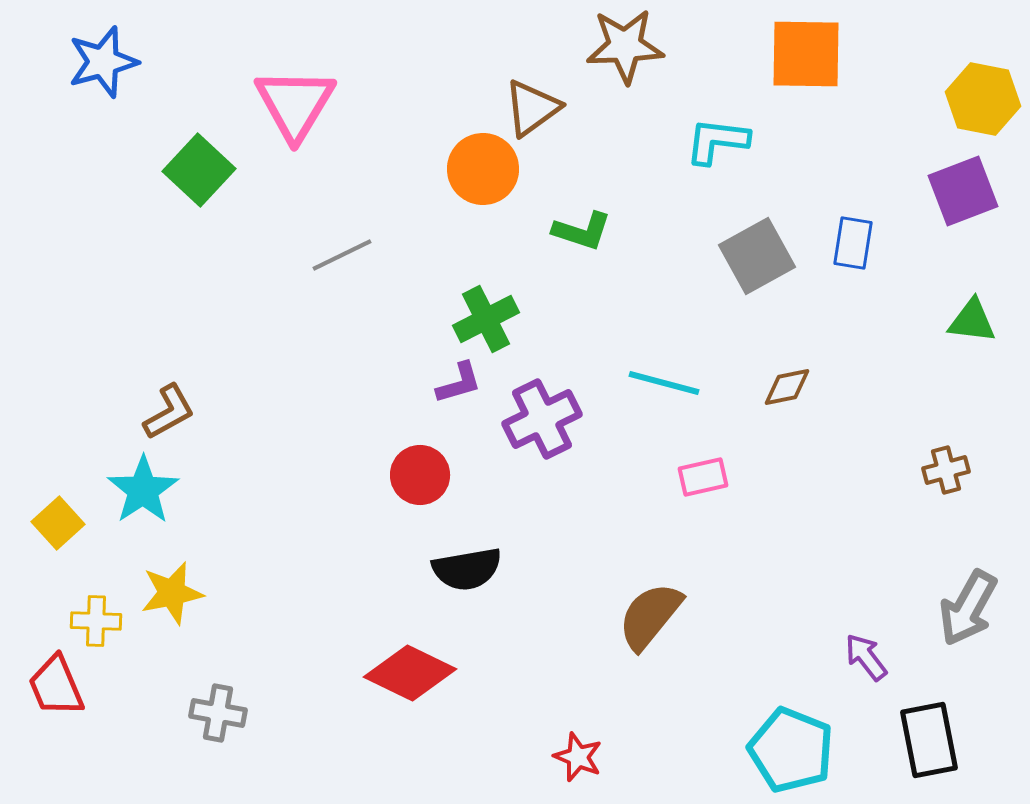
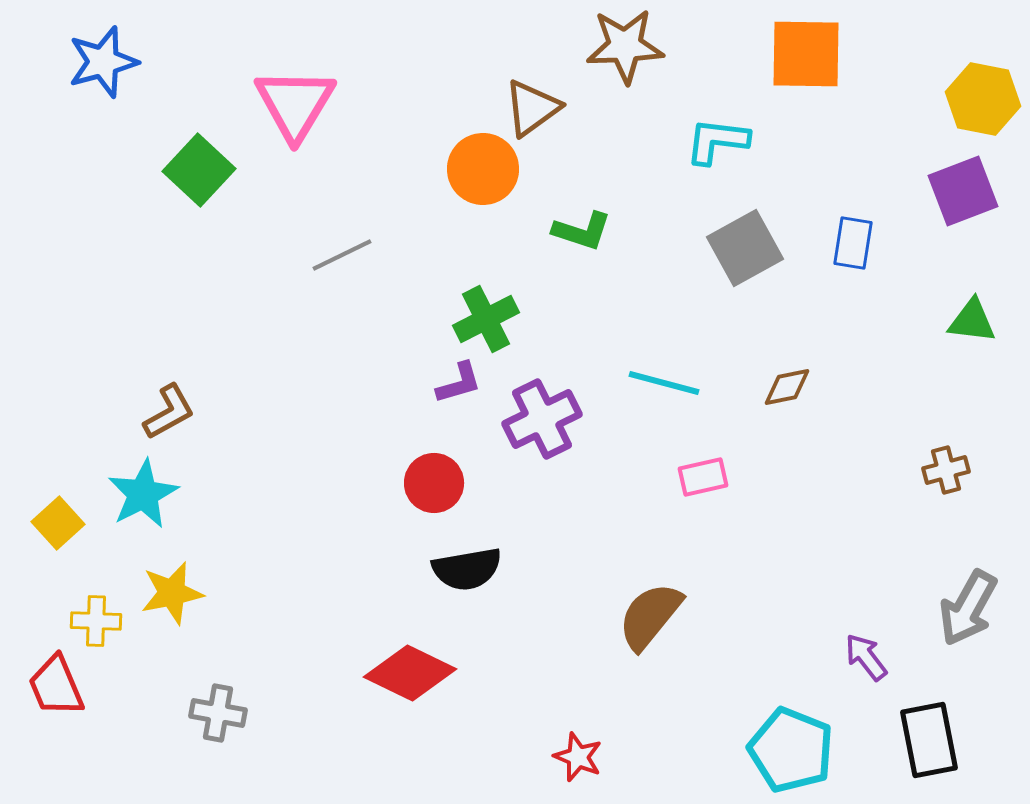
gray square: moved 12 px left, 8 px up
red circle: moved 14 px right, 8 px down
cyan star: moved 4 px down; rotated 6 degrees clockwise
